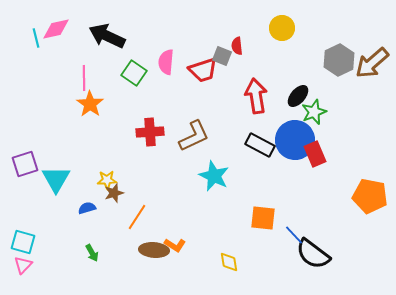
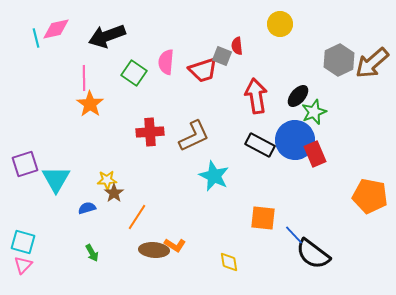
yellow circle: moved 2 px left, 4 px up
black arrow: rotated 45 degrees counterclockwise
brown star: rotated 18 degrees counterclockwise
